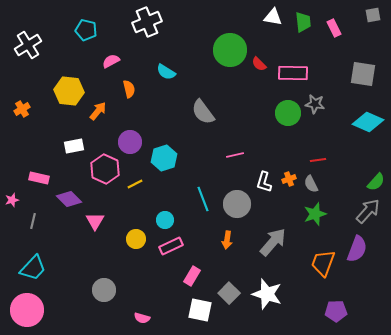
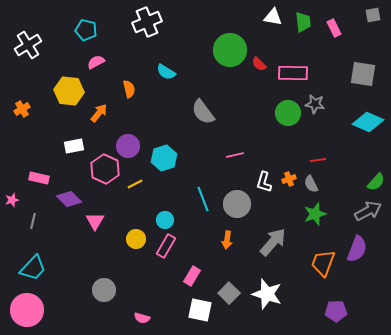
pink semicircle at (111, 61): moved 15 px left, 1 px down
orange arrow at (98, 111): moved 1 px right, 2 px down
purple circle at (130, 142): moved 2 px left, 4 px down
gray arrow at (368, 211): rotated 20 degrees clockwise
pink rectangle at (171, 246): moved 5 px left; rotated 35 degrees counterclockwise
